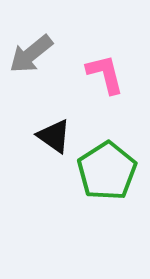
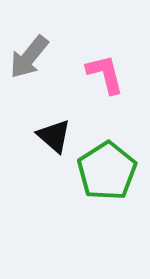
gray arrow: moved 2 px left, 3 px down; rotated 12 degrees counterclockwise
black triangle: rotated 6 degrees clockwise
